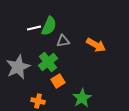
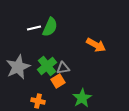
green semicircle: moved 1 px right, 1 px down
gray triangle: moved 27 px down
green cross: moved 1 px left, 4 px down
